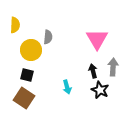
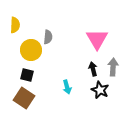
black arrow: moved 2 px up
